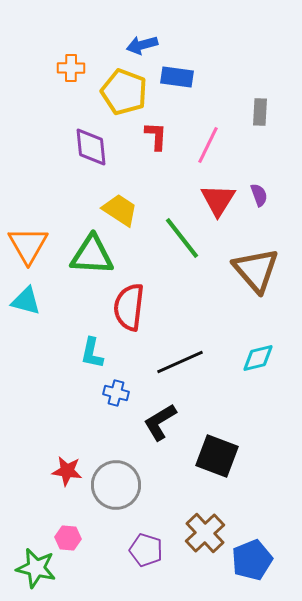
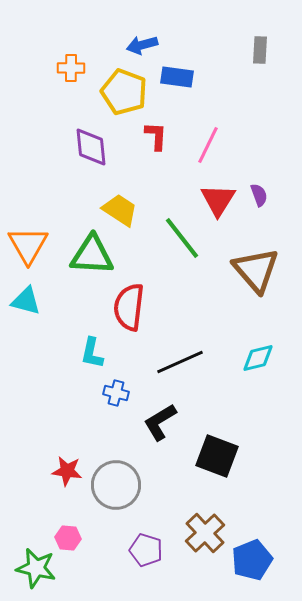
gray rectangle: moved 62 px up
